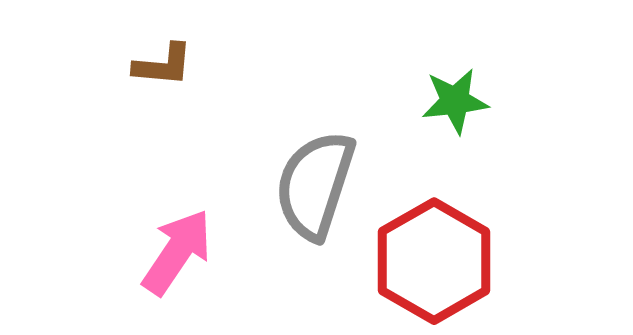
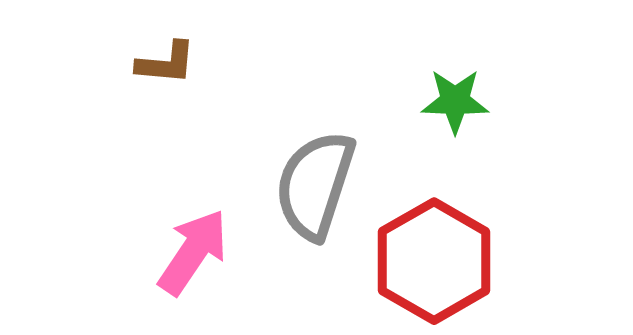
brown L-shape: moved 3 px right, 2 px up
green star: rotated 8 degrees clockwise
pink arrow: moved 16 px right
